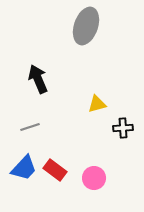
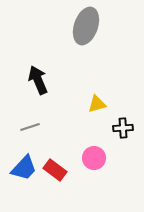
black arrow: moved 1 px down
pink circle: moved 20 px up
